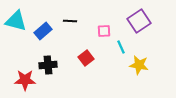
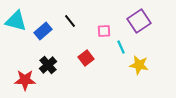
black line: rotated 48 degrees clockwise
black cross: rotated 36 degrees counterclockwise
